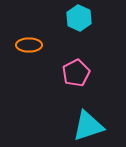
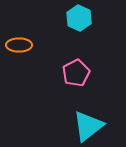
orange ellipse: moved 10 px left
cyan triangle: rotated 20 degrees counterclockwise
